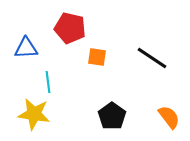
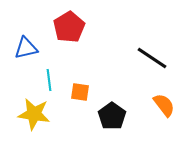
red pentagon: moved 1 px left, 1 px up; rotated 28 degrees clockwise
blue triangle: rotated 10 degrees counterclockwise
orange square: moved 17 px left, 35 px down
cyan line: moved 1 px right, 2 px up
orange semicircle: moved 5 px left, 12 px up
